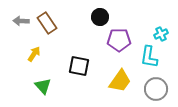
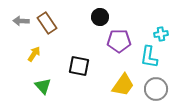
cyan cross: rotated 16 degrees clockwise
purple pentagon: moved 1 px down
yellow trapezoid: moved 3 px right, 4 px down
